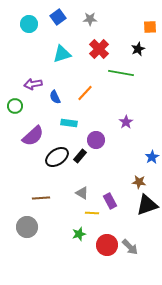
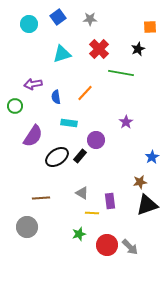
blue semicircle: moved 1 px right; rotated 16 degrees clockwise
purple semicircle: rotated 15 degrees counterclockwise
brown star: moved 1 px right; rotated 16 degrees counterclockwise
purple rectangle: rotated 21 degrees clockwise
